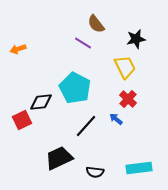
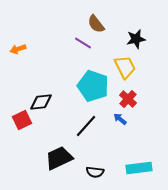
cyan pentagon: moved 18 px right, 2 px up; rotated 8 degrees counterclockwise
blue arrow: moved 4 px right
